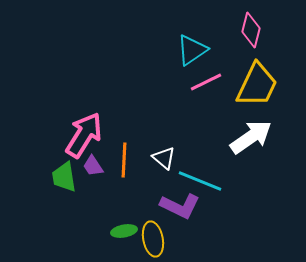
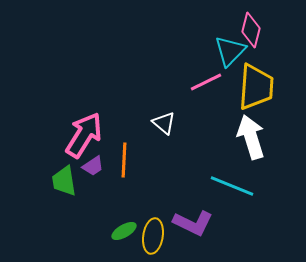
cyan triangle: moved 38 px right, 1 px down; rotated 12 degrees counterclockwise
yellow trapezoid: moved 1 px left, 2 px down; rotated 21 degrees counterclockwise
white arrow: rotated 72 degrees counterclockwise
white triangle: moved 35 px up
purple trapezoid: rotated 90 degrees counterclockwise
green trapezoid: moved 4 px down
cyan line: moved 32 px right, 5 px down
purple L-shape: moved 13 px right, 17 px down
green ellipse: rotated 20 degrees counterclockwise
yellow ellipse: moved 3 px up; rotated 20 degrees clockwise
